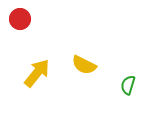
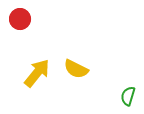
yellow semicircle: moved 8 px left, 4 px down
green semicircle: moved 11 px down
